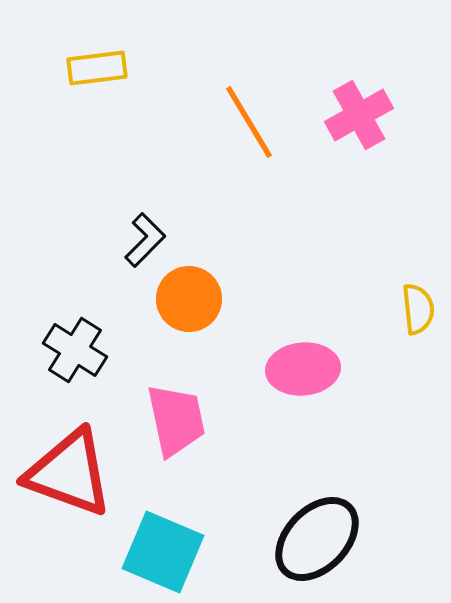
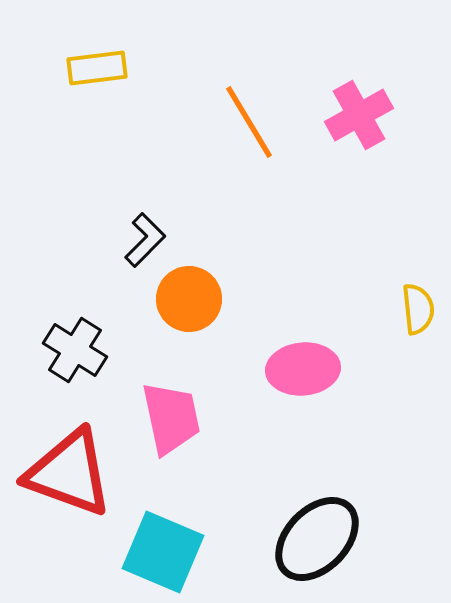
pink trapezoid: moved 5 px left, 2 px up
